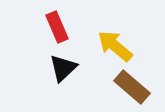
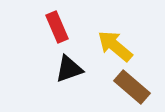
black triangle: moved 6 px right, 1 px down; rotated 24 degrees clockwise
